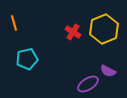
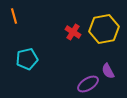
orange line: moved 7 px up
yellow hexagon: rotated 12 degrees clockwise
purple semicircle: rotated 35 degrees clockwise
